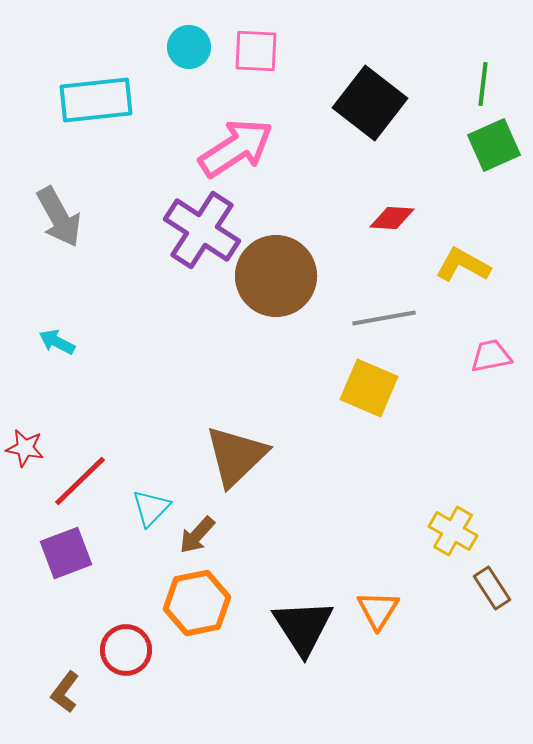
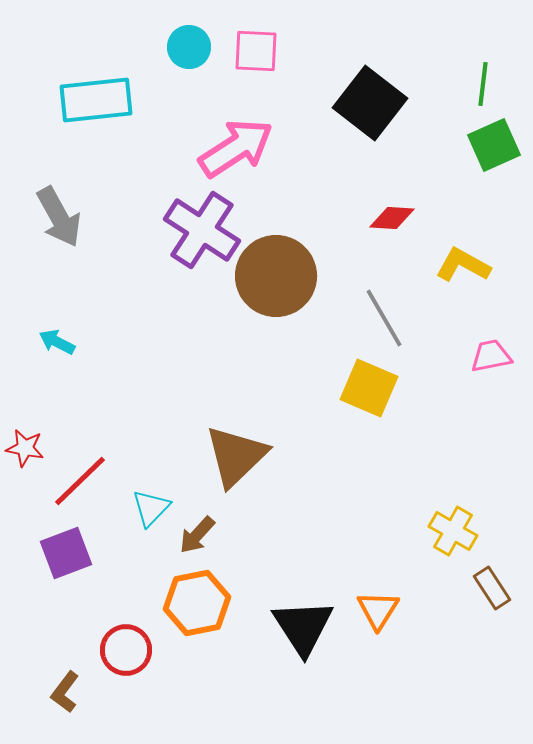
gray line: rotated 70 degrees clockwise
